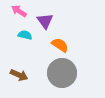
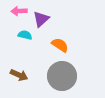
pink arrow: rotated 35 degrees counterclockwise
purple triangle: moved 4 px left, 2 px up; rotated 24 degrees clockwise
gray circle: moved 3 px down
